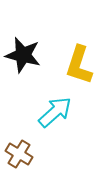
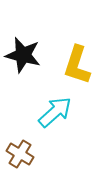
yellow L-shape: moved 2 px left
brown cross: moved 1 px right
